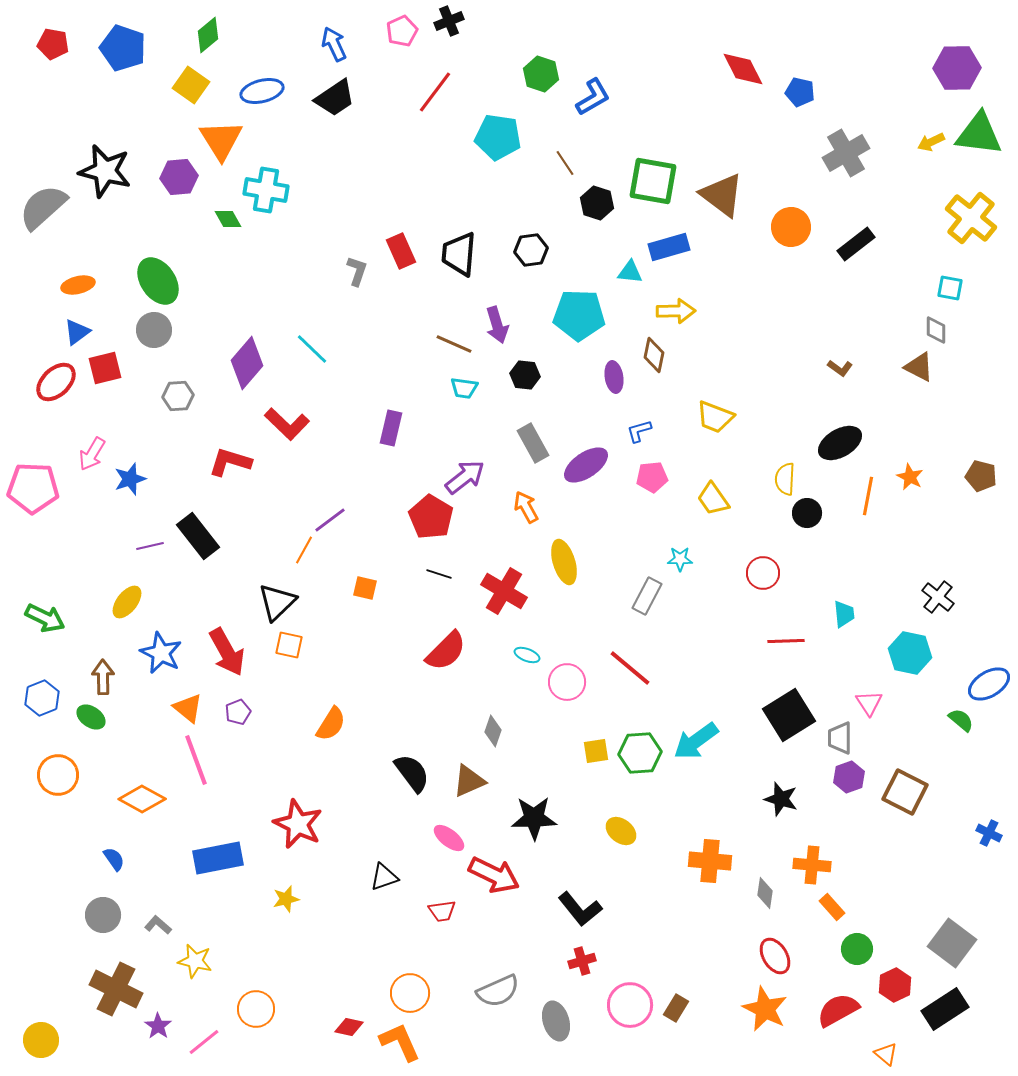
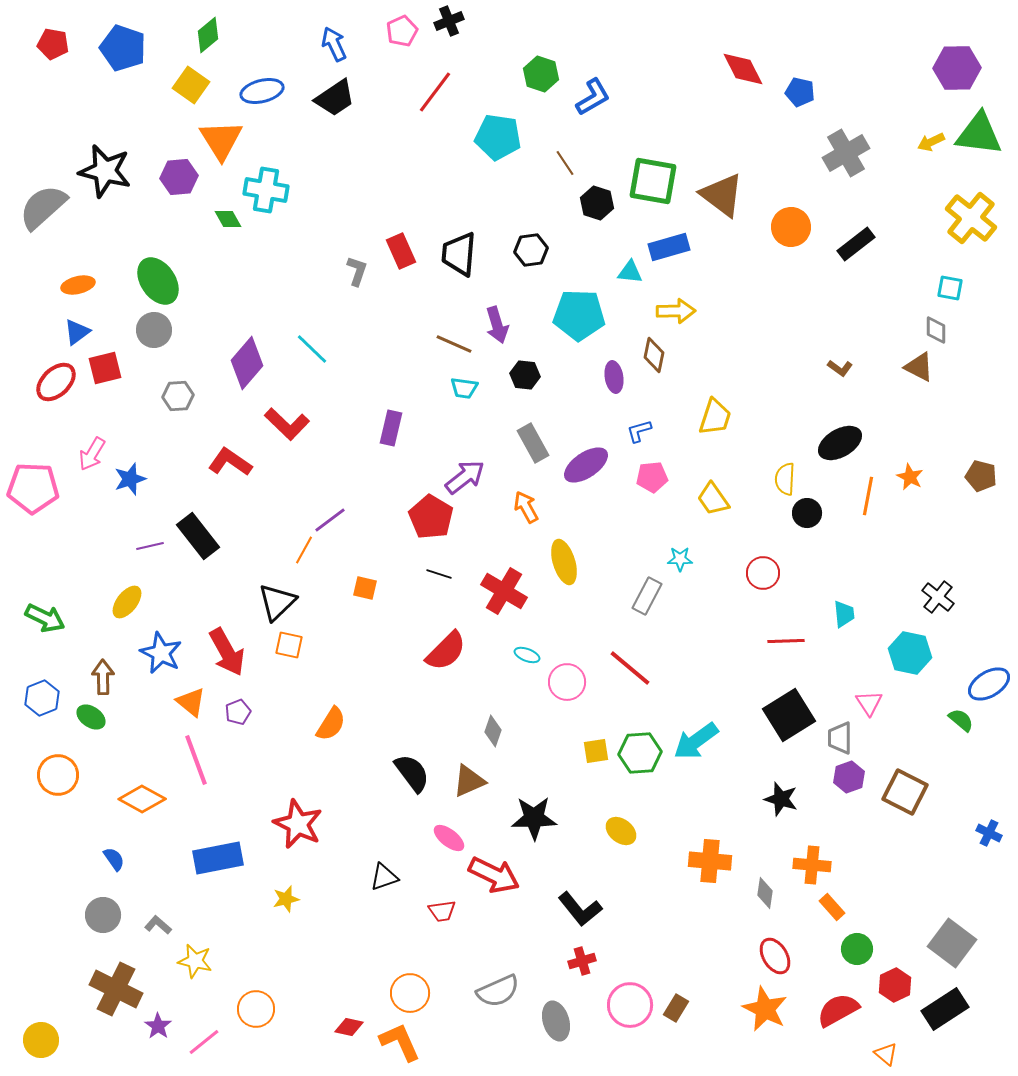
yellow trapezoid at (715, 417): rotated 93 degrees counterclockwise
red L-shape at (230, 462): rotated 18 degrees clockwise
orange triangle at (188, 708): moved 3 px right, 6 px up
